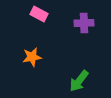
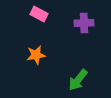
orange star: moved 4 px right, 2 px up
green arrow: moved 1 px left, 1 px up
